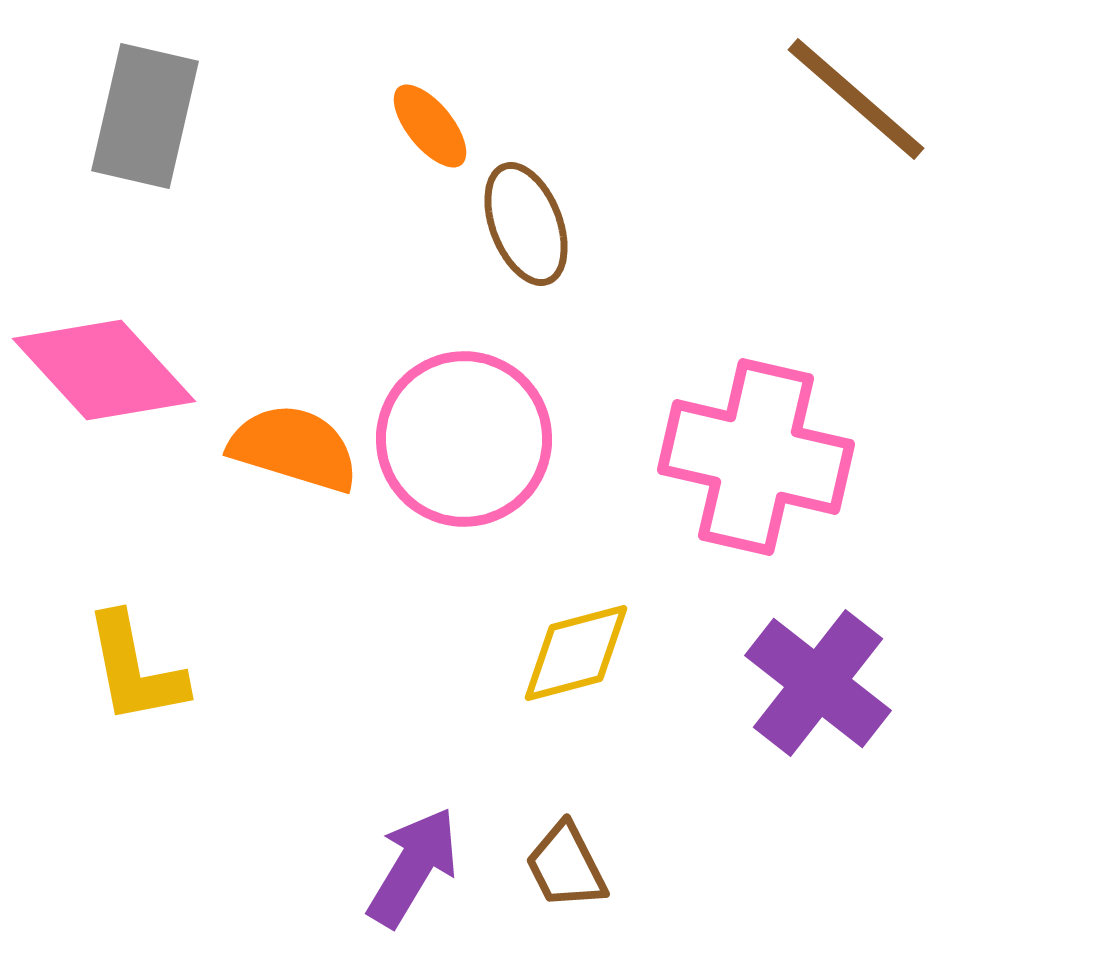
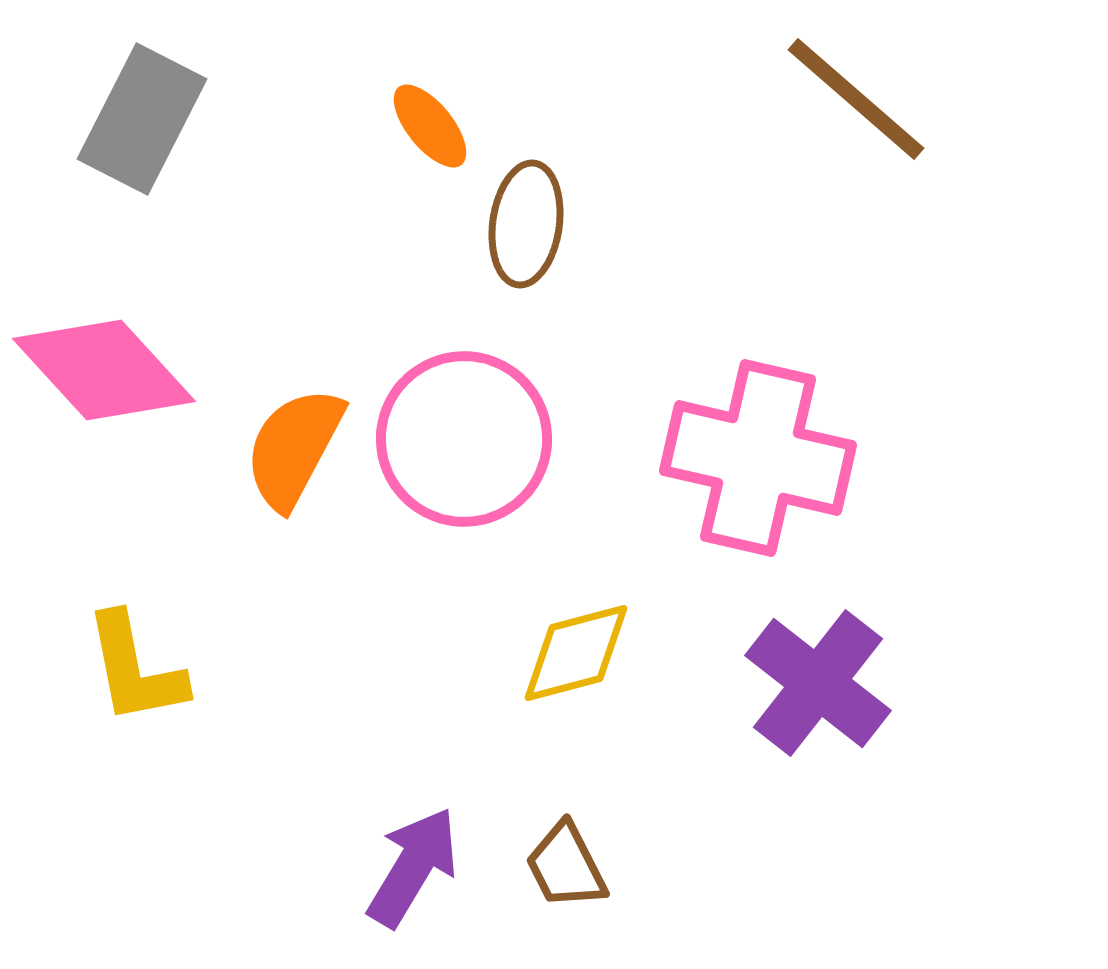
gray rectangle: moved 3 px left, 3 px down; rotated 14 degrees clockwise
brown ellipse: rotated 29 degrees clockwise
orange semicircle: rotated 79 degrees counterclockwise
pink cross: moved 2 px right, 1 px down
